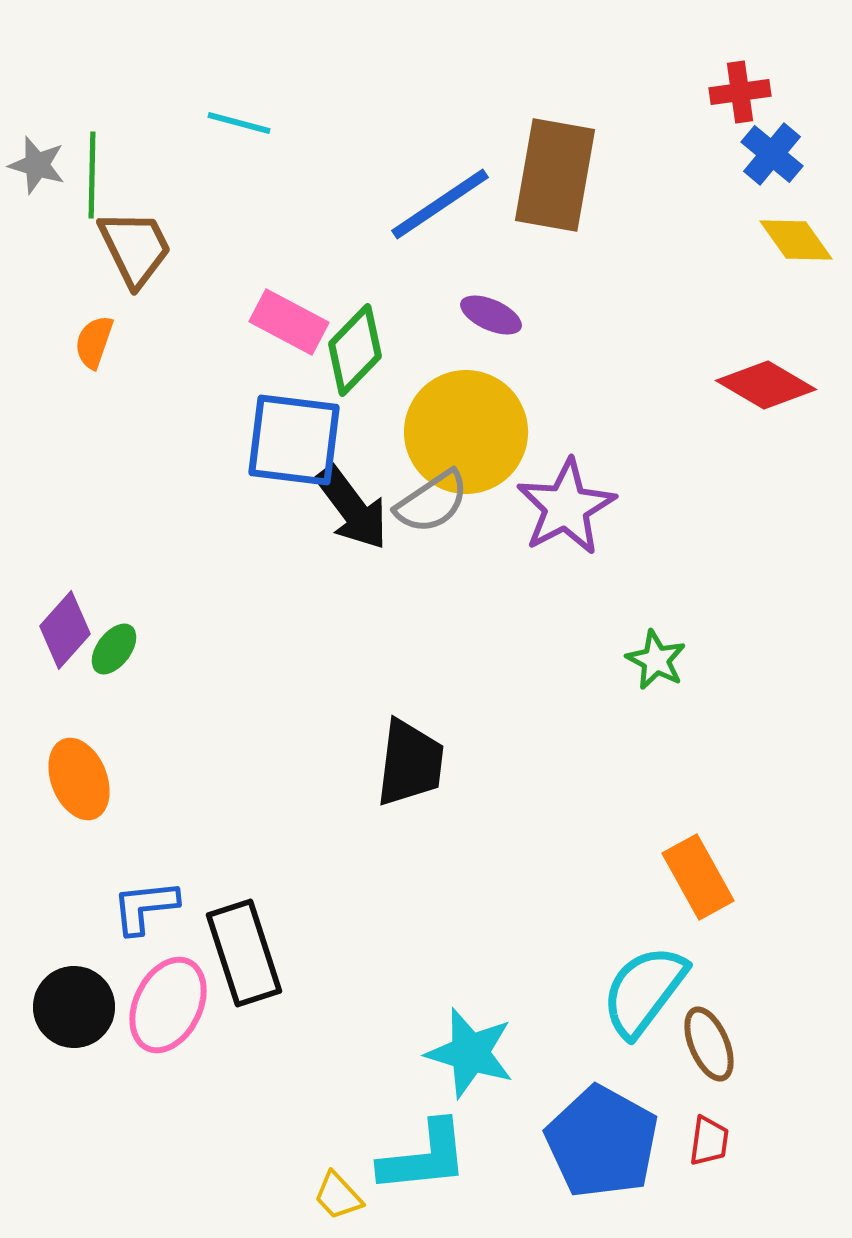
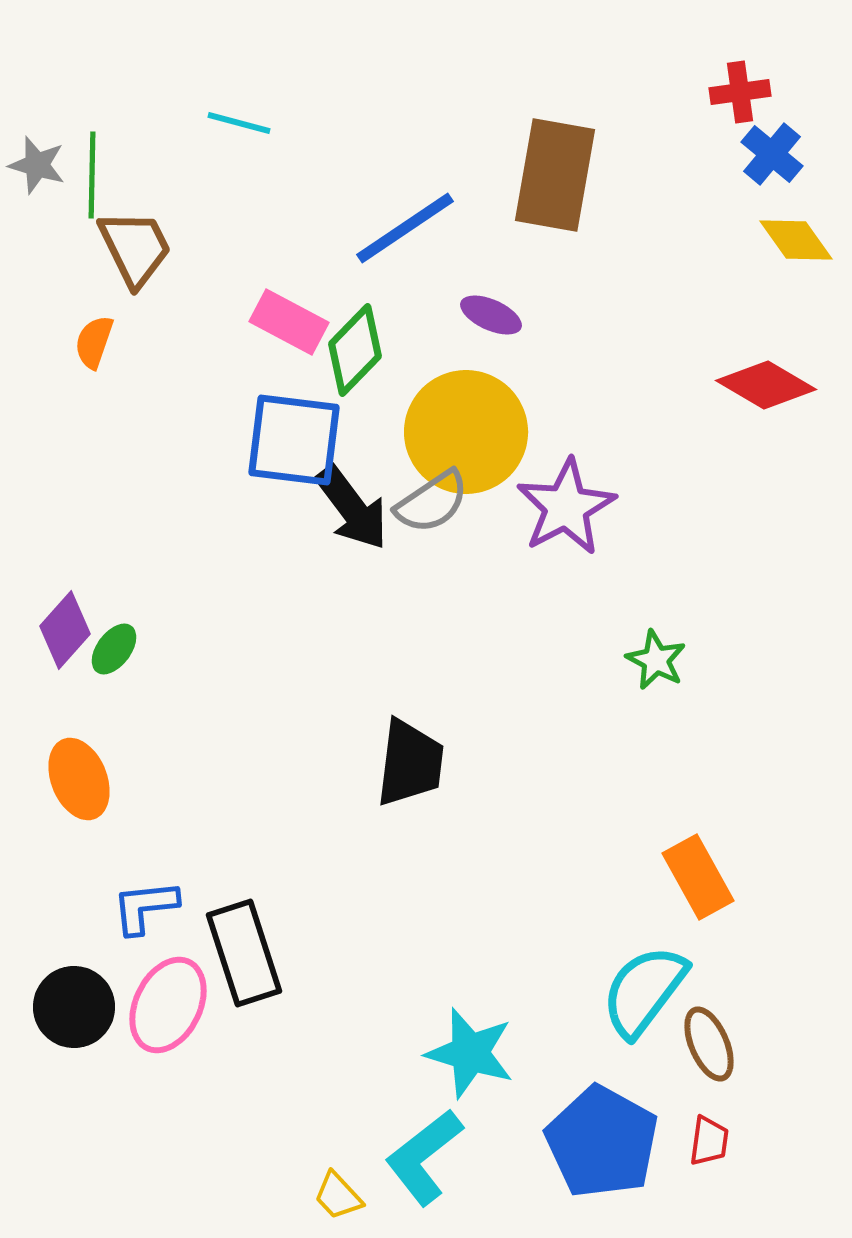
blue line: moved 35 px left, 24 px down
cyan L-shape: rotated 148 degrees clockwise
